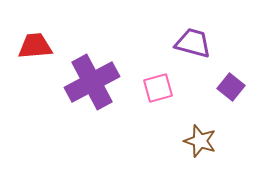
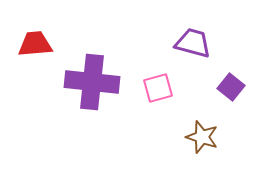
red trapezoid: moved 2 px up
purple cross: rotated 34 degrees clockwise
brown star: moved 2 px right, 4 px up
